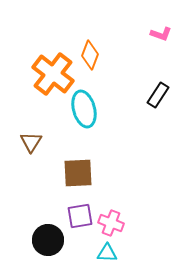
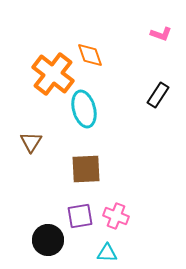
orange diamond: rotated 40 degrees counterclockwise
brown square: moved 8 px right, 4 px up
pink cross: moved 5 px right, 7 px up
